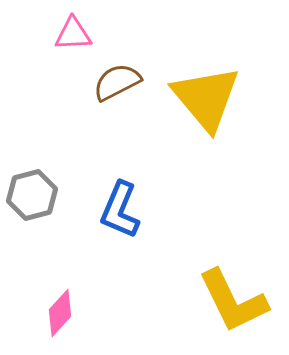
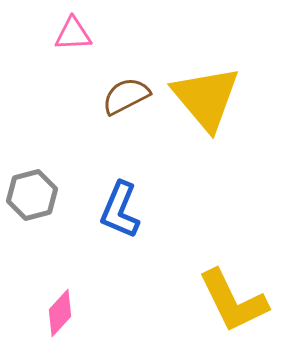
brown semicircle: moved 9 px right, 14 px down
